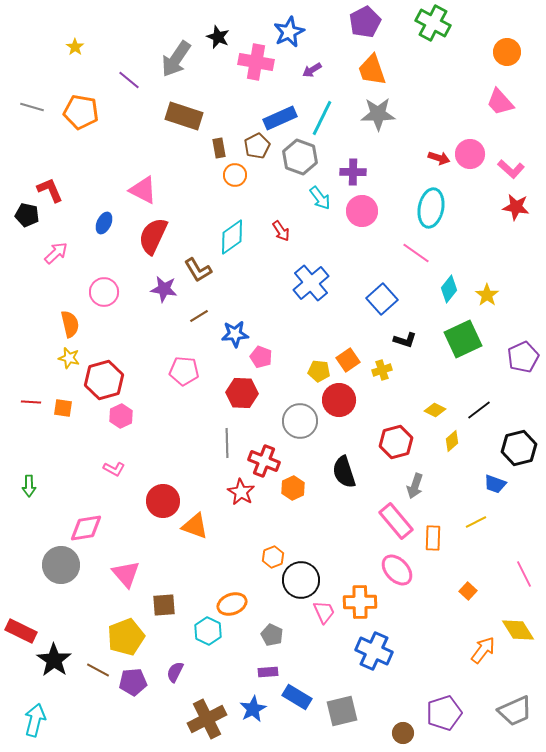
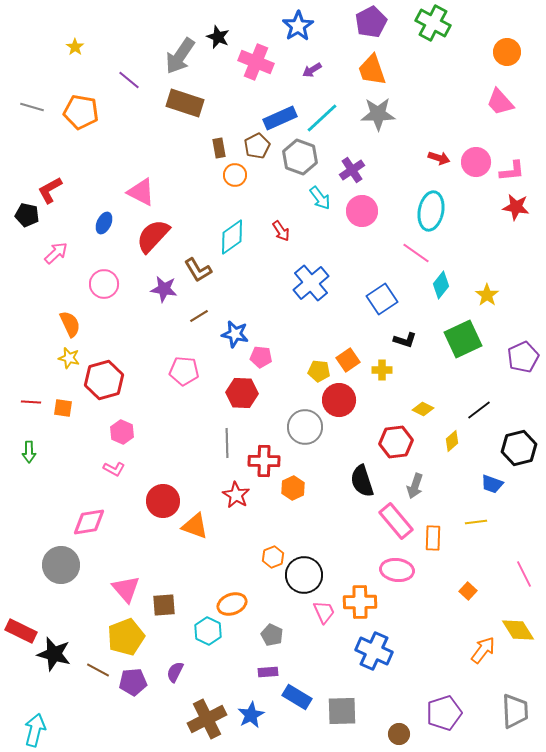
purple pentagon at (365, 22): moved 6 px right
blue star at (289, 32): moved 9 px right, 6 px up; rotated 8 degrees counterclockwise
gray arrow at (176, 59): moved 4 px right, 3 px up
pink cross at (256, 62): rotated 12 degrees clockwise
brown rectangle at (184, 116): moved 1 px right, 13 px up
cyan line at (322, 118): rotated 21 degrees clockwise
pink circle at (470, 154): moved 6 px right, 8 px down
pink L-shape at (511, 169): moved 1 px right, 2 px down; rotated 48 degrees counterclockwise
purple cross at (353, 172): moved 1 px left, 2 px up; rotated 35 degrees counterclockwise
red L-shape at (50, 190): rotated 96 degrees counterclockwise
pink triangle at (143, 190): moved 2 px left, 2 px down
cyan ellipse at (431, 208): moved 3 px down
red semicircle at (153, 236): rotated 18 degrees clockwise
cyan diamond at (449, 289): moved 8 px left, 4 px up
pink circle at (104, 292): moved 8 px up
blue square at (382, 299): rotated 8 degrees clockwise
orange semicircle at (70, 324): rotated 12 degrees counterclockwise
blue star at (235, 334): rotated 16 degrees clockwise
pink pentagon at (261, 357): rotated 15 degrees counterclockwise
yellow cross at (382, 370): rotated 18 degrees clockwise
yellow diamond at (435, 410): moved 12 px left, 1 px up
pink hexagon at (121, 416): moved 1 px right, 16 px down; rotated 10 degrees counterclockwise
gray circle at (300, 421): moved 5 px right, 6 px down
red hexagon at (396, 442): rotated 8 degrees clockwise
red cross at (264, 461): rotated 20 degrees counterclockwise
black semicircle at (344, 472): moved 18 px right, 9 px down
blue trapezoid at (495, 484): moved 3 px left
green arrow at (29, 486): moved 34 px up
red star at (241, 492): moved 5 px left, 3 px down
yellow line at (476, 522): rotated 20 degrees clockwise
pink diamond at (86, 528): moved 3 px right, 6 px up
pink ellipse at (397, 570): rotated 40 degrees counterclockwise
pink triangle at (126, 574): moved 15 px down
black circle at (301, 580): moved 3 px right, 5 px up
black star at (54, 660): moved 6 px up; rotated 20 degrees counterclockwise
blue star at (253, 709): moved 2 px left, 6 px down
gray square at (342, 711): rotated 12 degrees clockwise
gray trapezoid at (515, 711): rotated 69 degrees counterclockwise
cyan arrow at (35, 720): moved 10 px down
brown circle at (403, 733): moved 4 px left, 1 px down
